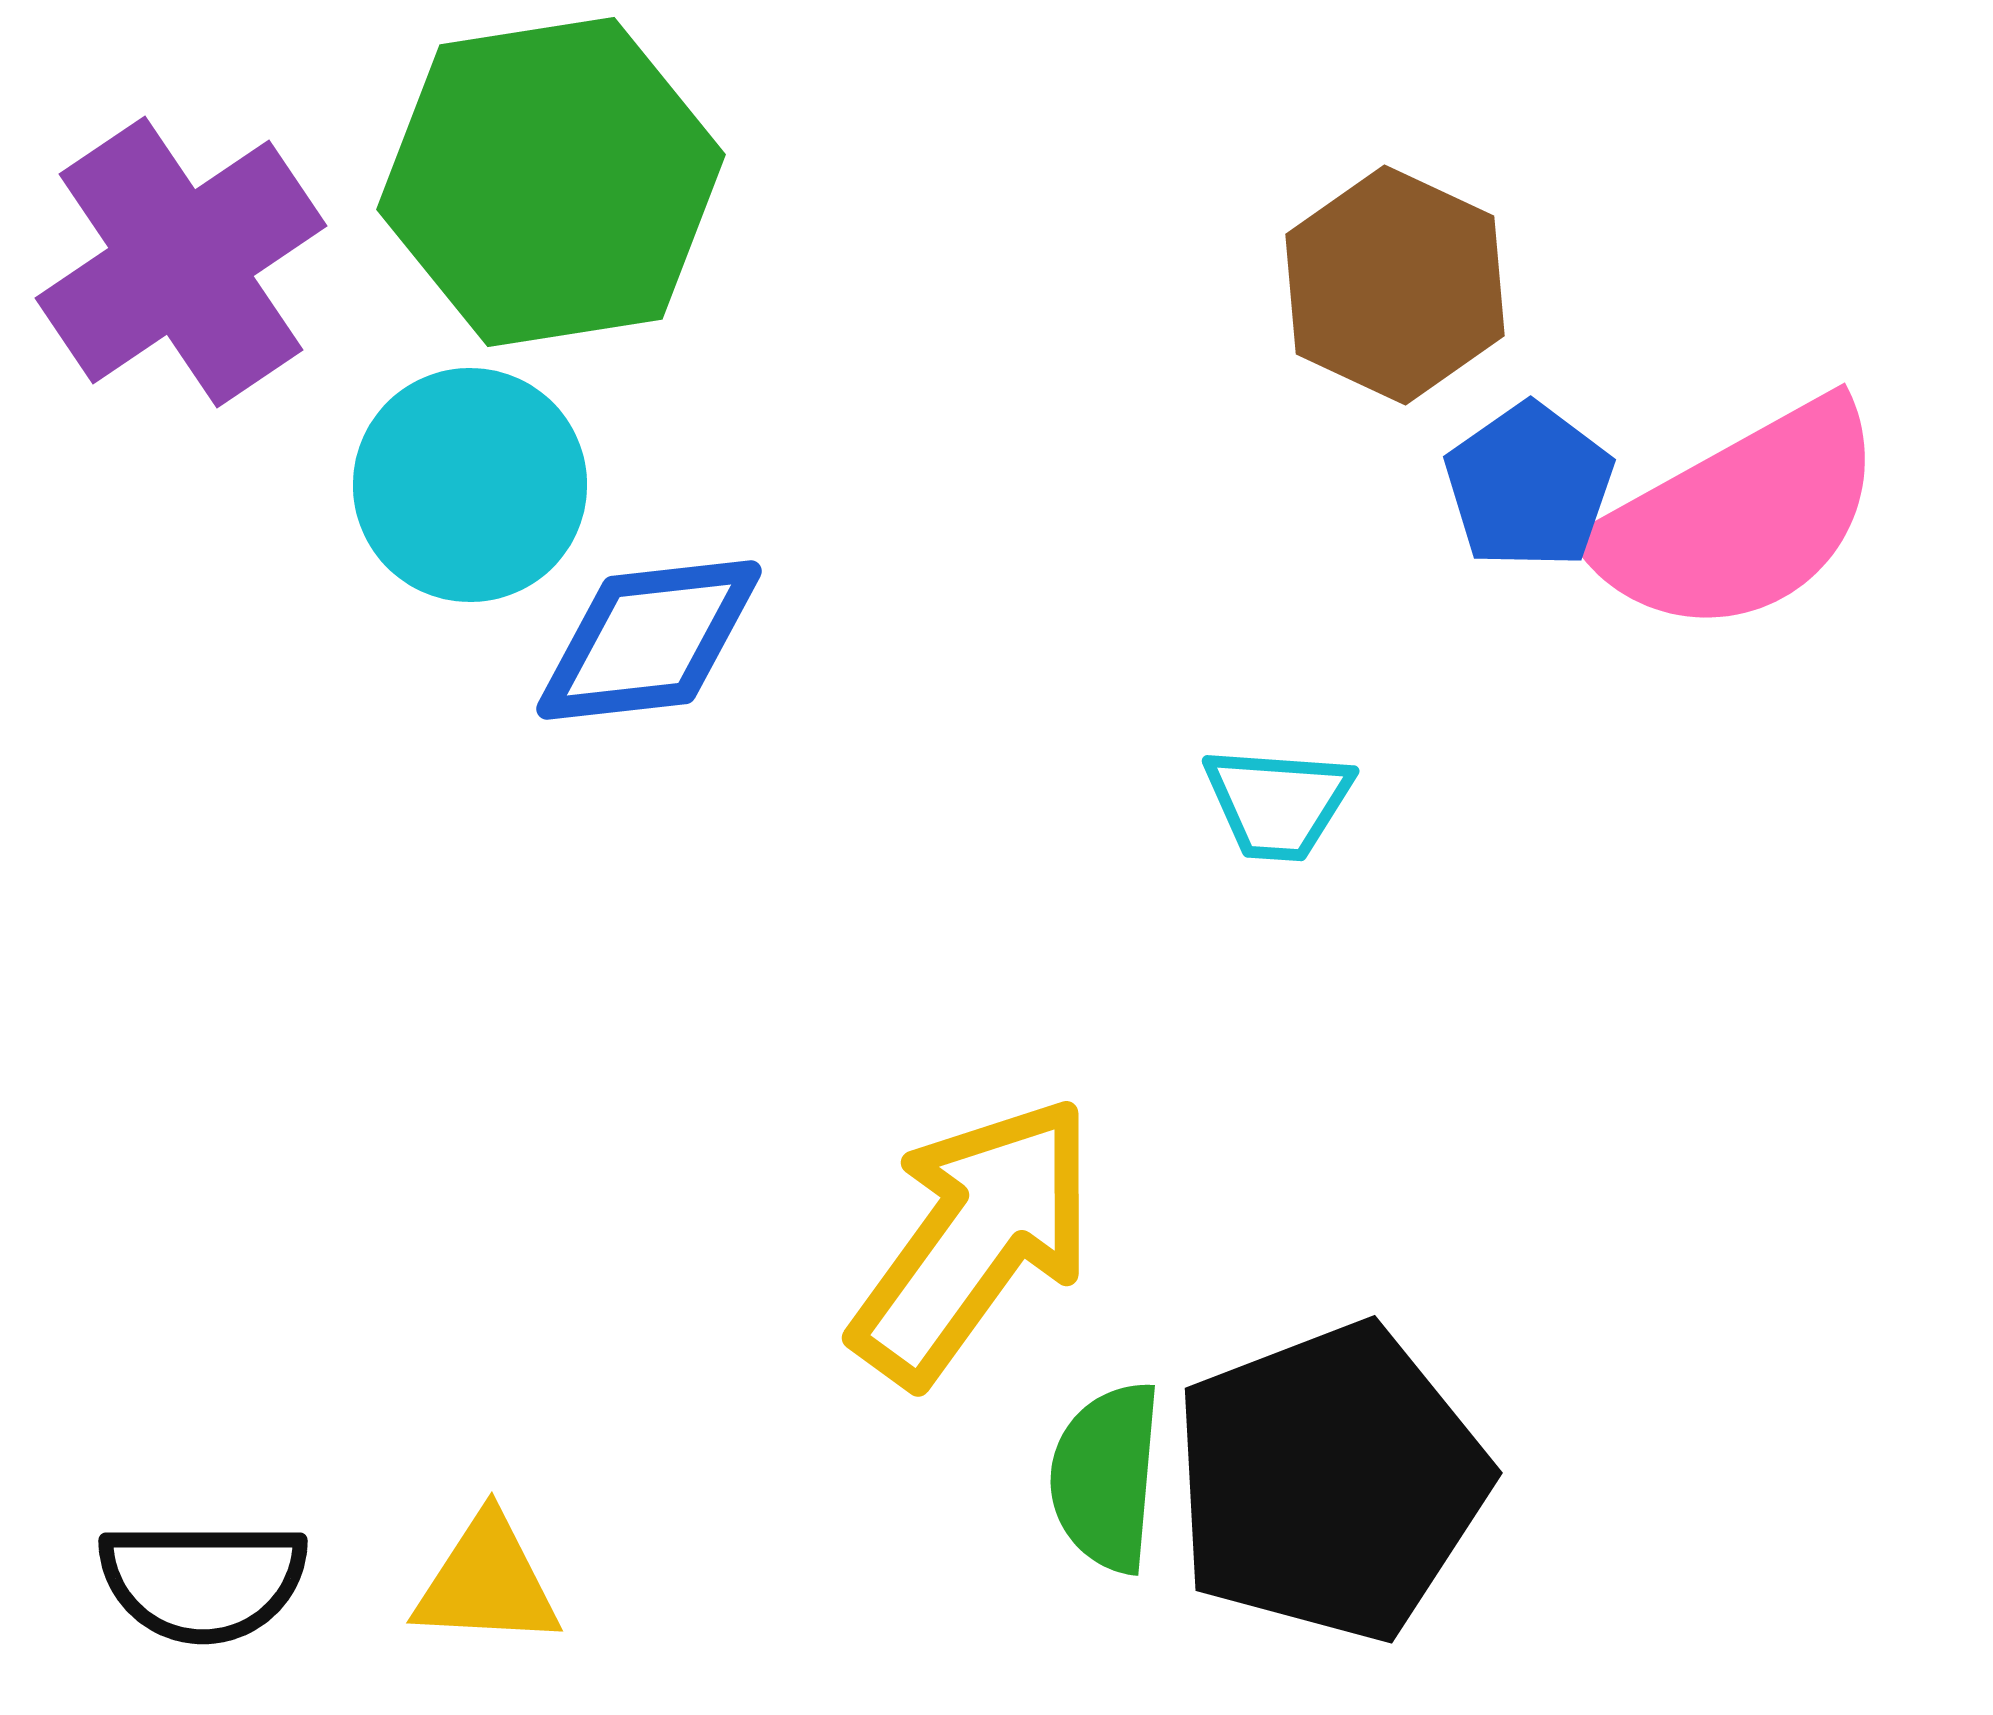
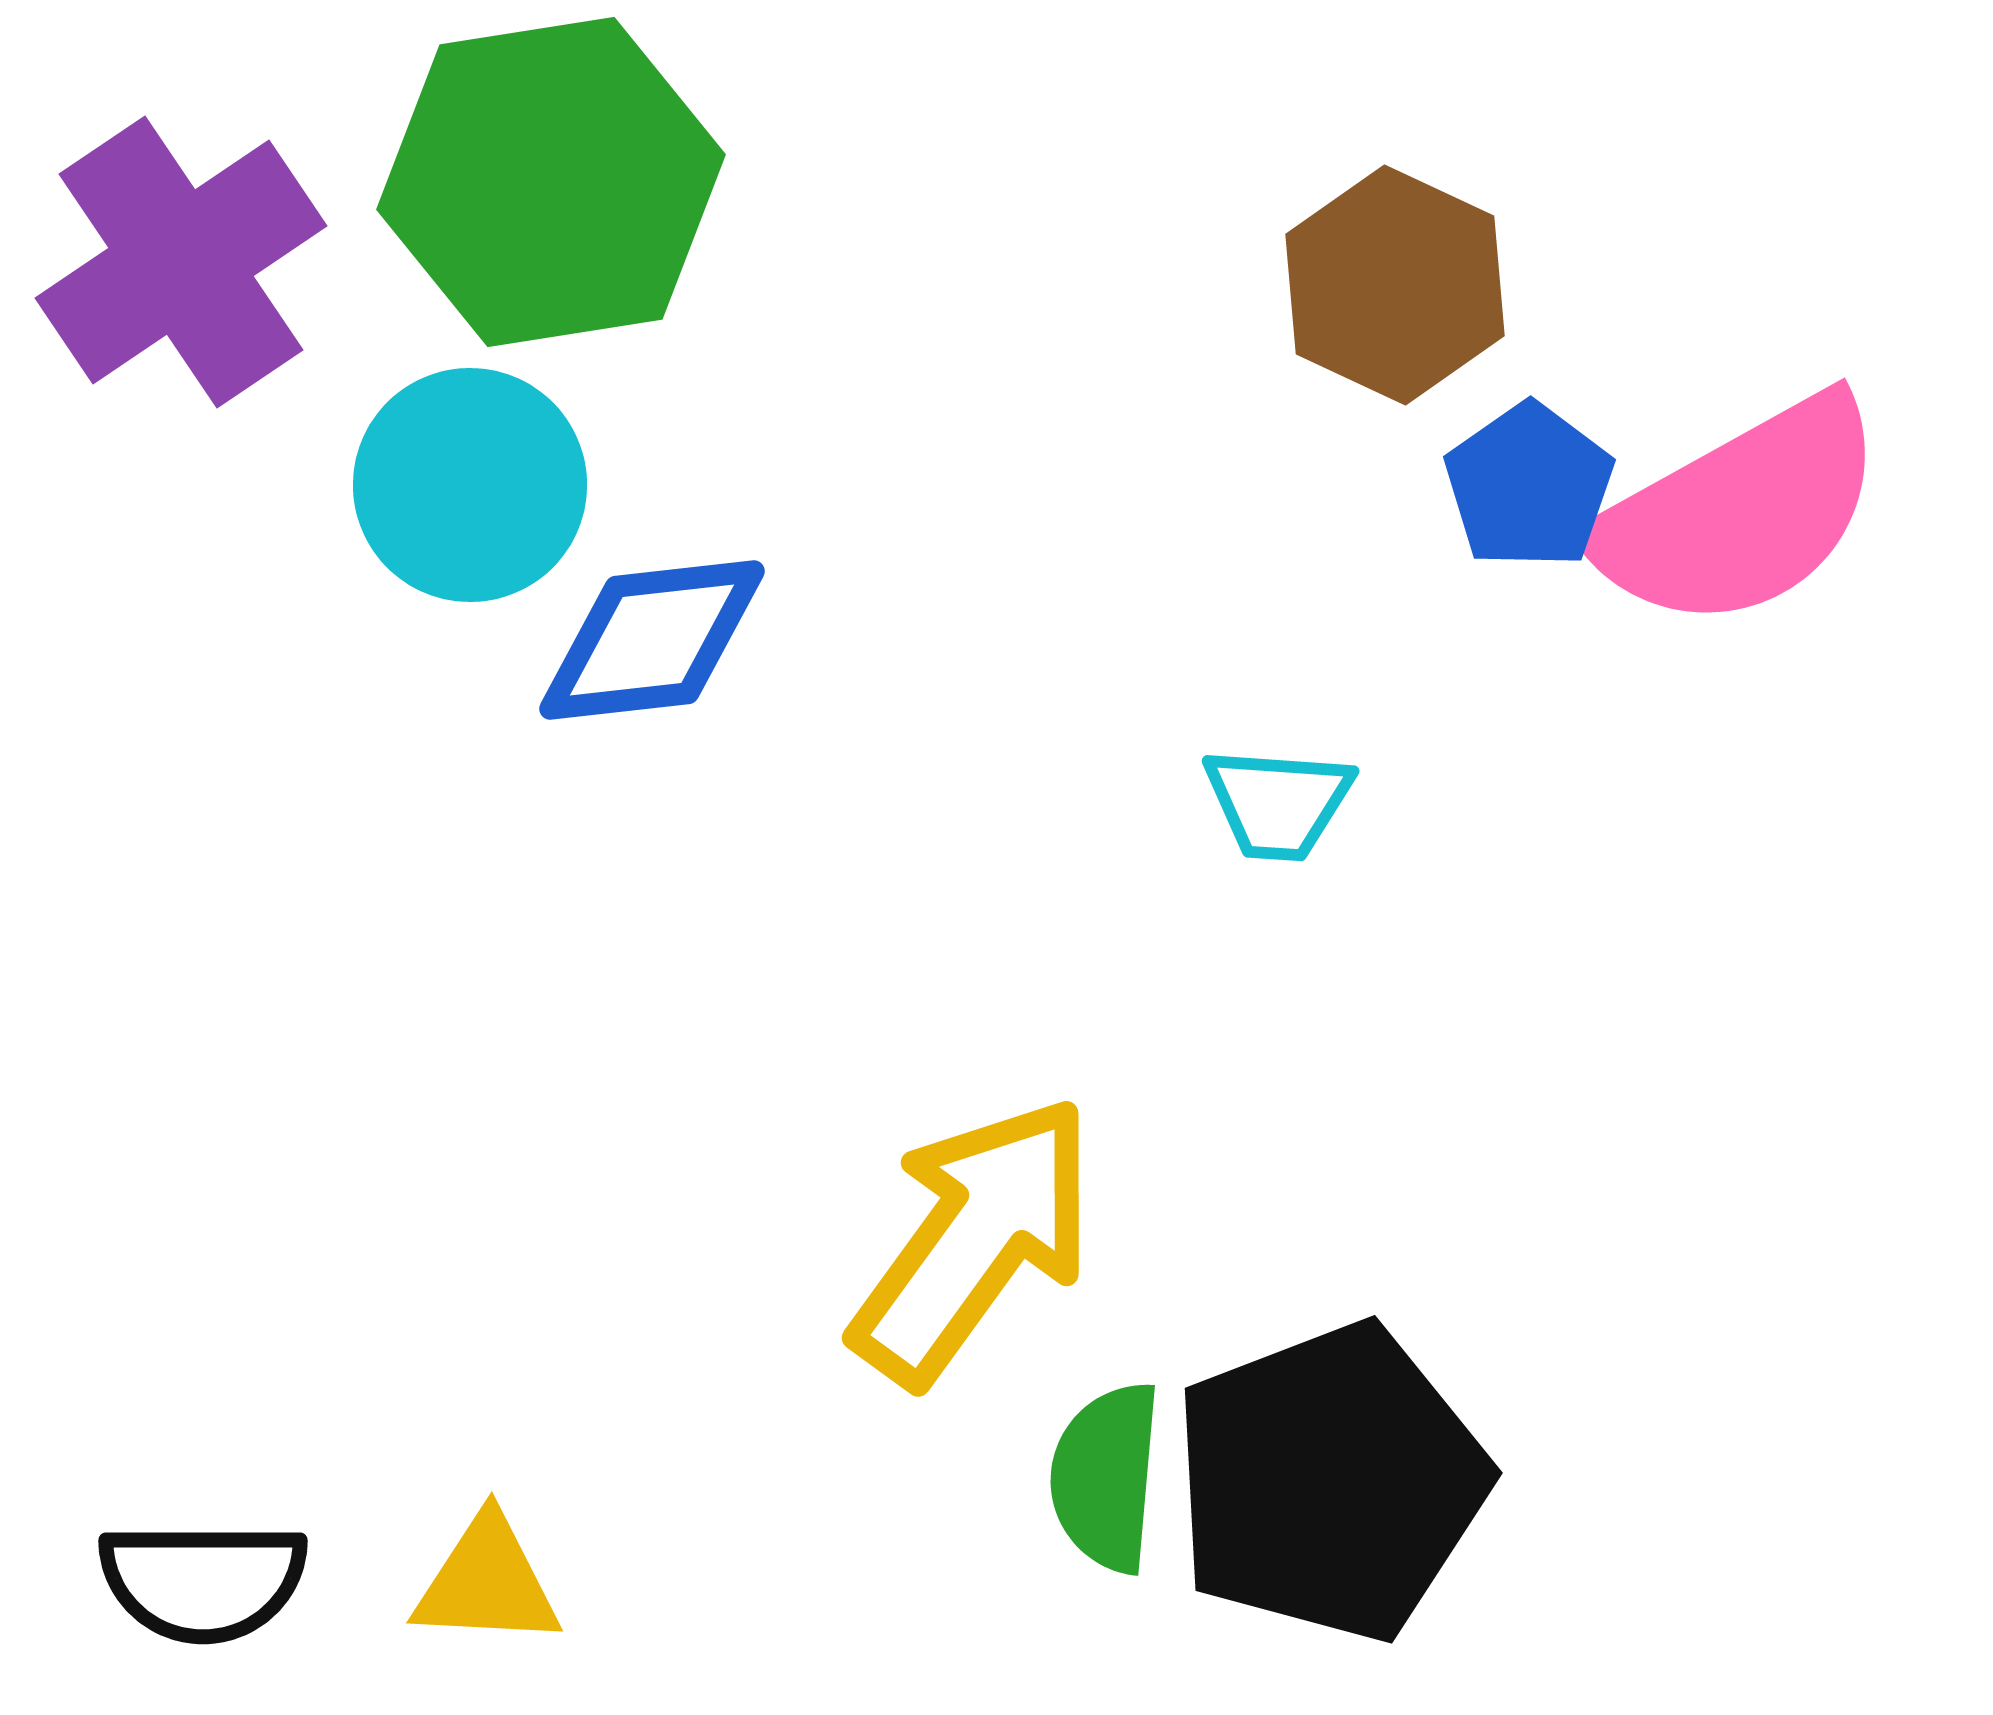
pink semicircle: moved 5 px up
blue diamond: moved 3 px right
